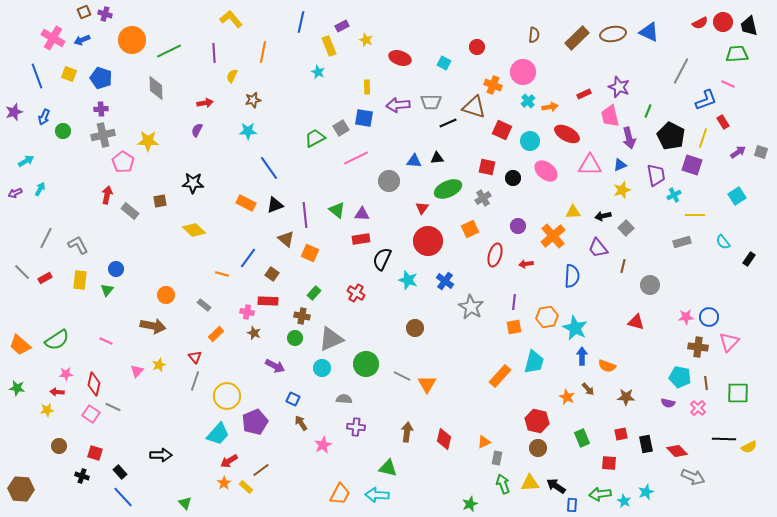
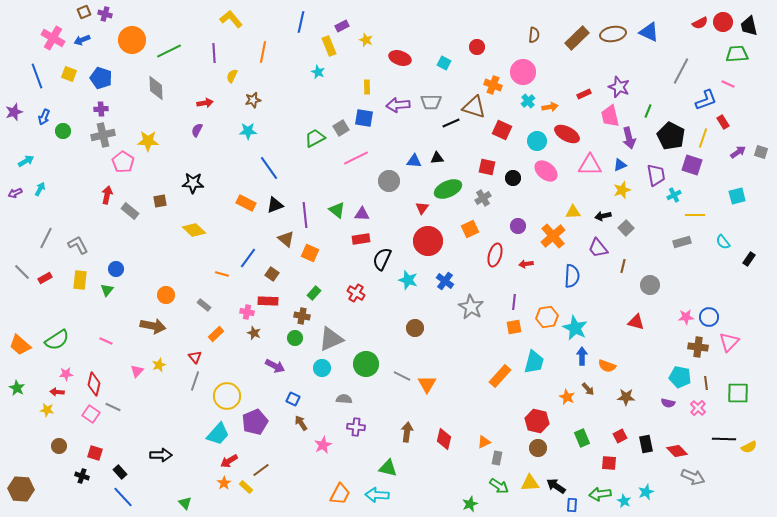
black line at (448, 123): moved 3 px right
cyan circle at (530, 141): moved 7 px right
cyan square at (737, 196): rotated 18 degrees clockwise
green star at (17, 388): rotated 21 degrees clockwise
yellow star at (47, 410): rotated 16 degrees clockwise
red square at (621, 434): moved 1 px left, 2 px down; rotated 16 degrees counterclockwise
green arrow at (503, 484): moved 4 px left, 2 px down; rotated 144 degrees clockwise
